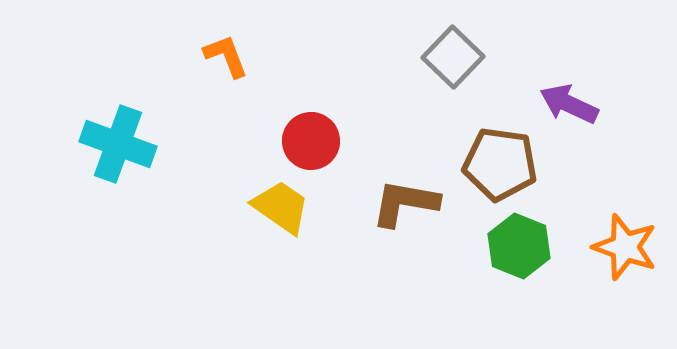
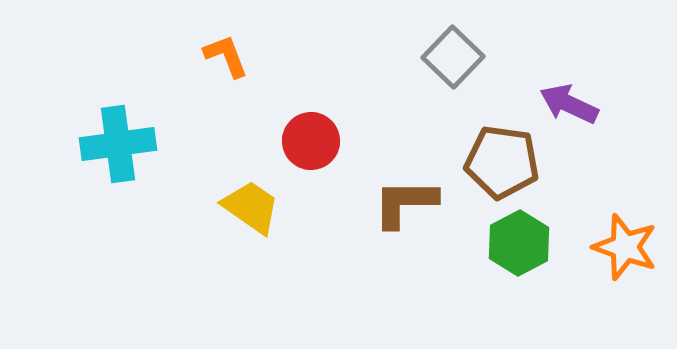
cyan cross: rotated 28 degrees counterclockwise
brown pentagon: moved 2 px right, 2 px up
brown L-shape: rotated 10 degrees counterclockwise
yellow trapezoid: moved 30 px left
green hexagon: moved 3 px up; rotated 10 degrees clockwise
